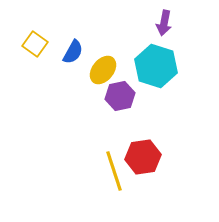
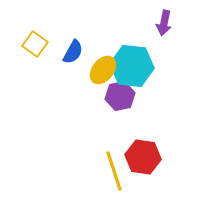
cyan hexagon: moved 24 px left; rotated 12 degrees counterclockwise
red hexagon: rotated 16 degrees clockwise
